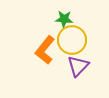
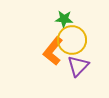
orange L-shape: moved 8 px right, 1 px down
